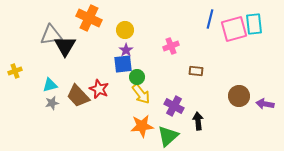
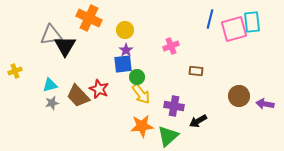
cyan rectangle: moved 2 px left, 2 px up
purple cross: rotated 18 degrees counterclockwise
black arrow: rotated 114 degrees counterclockwise
